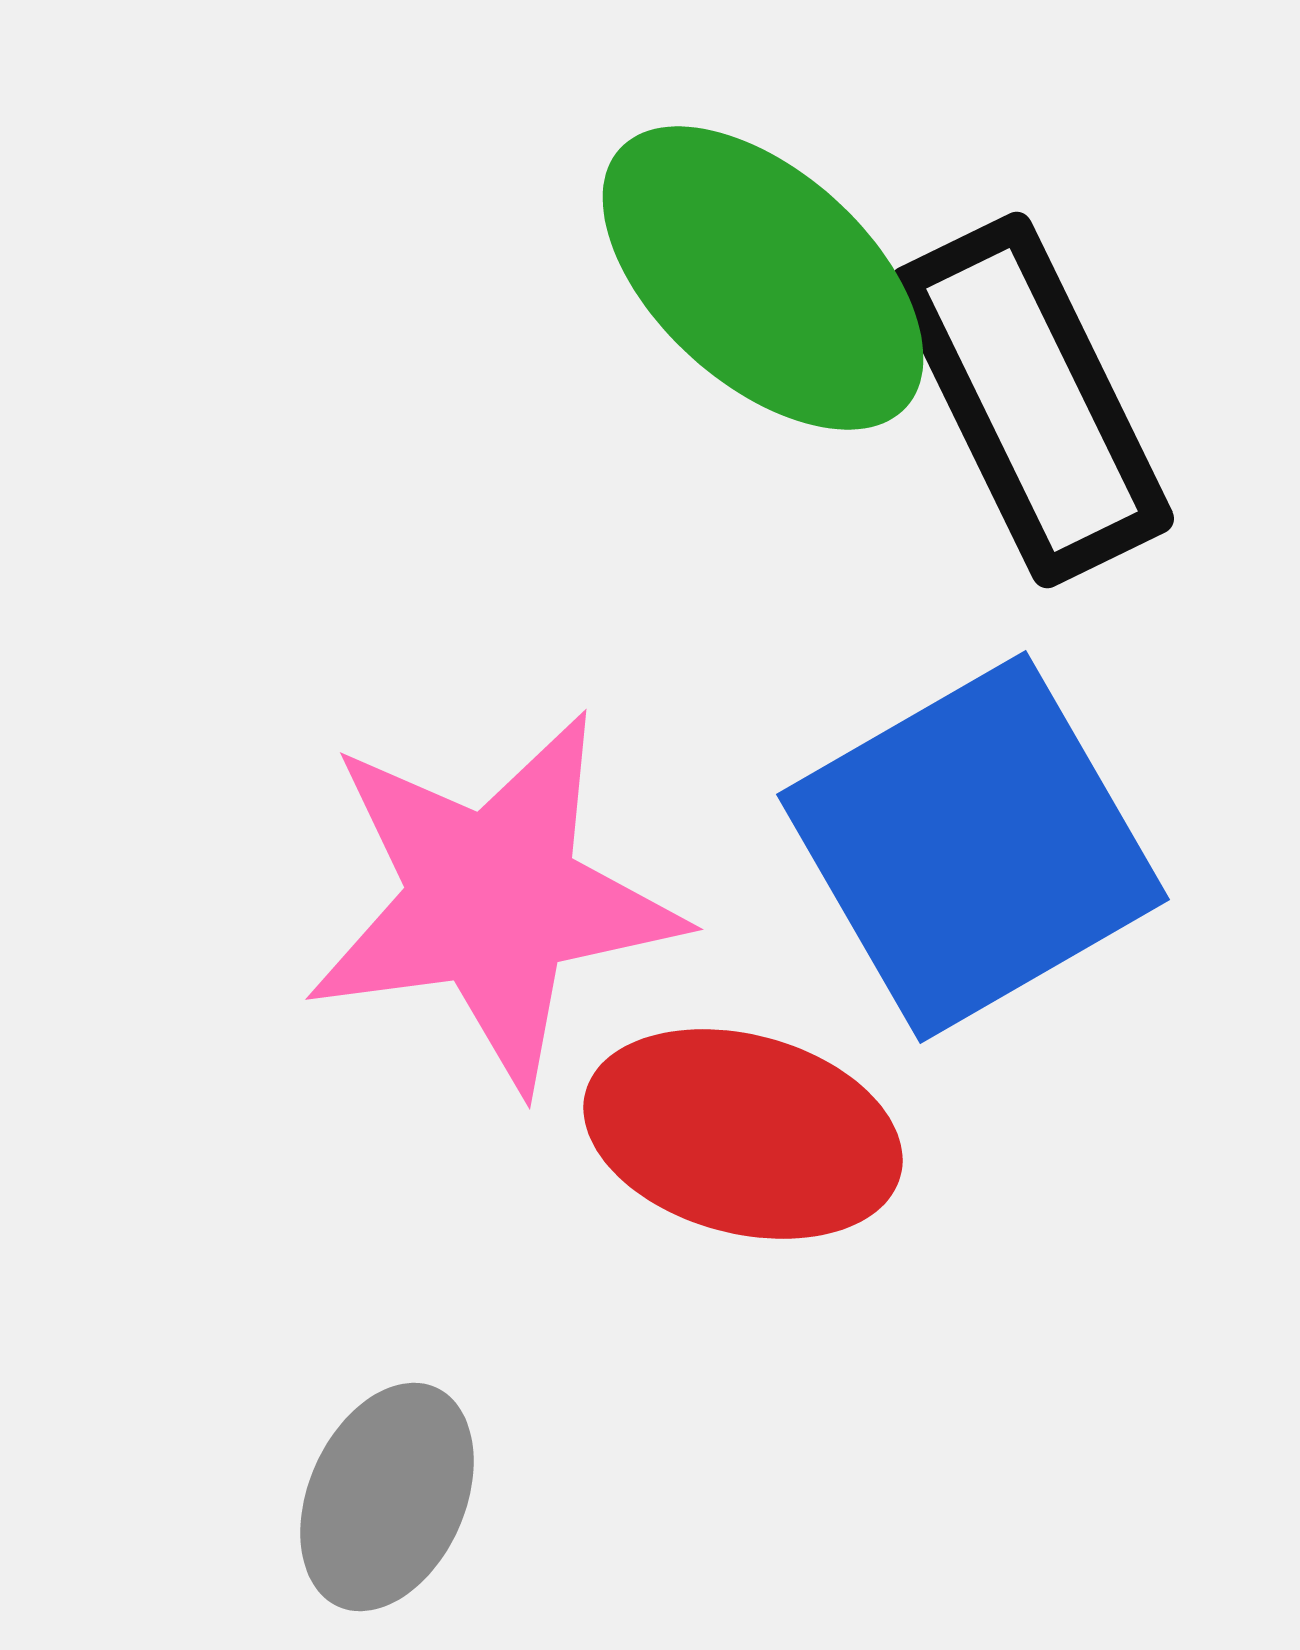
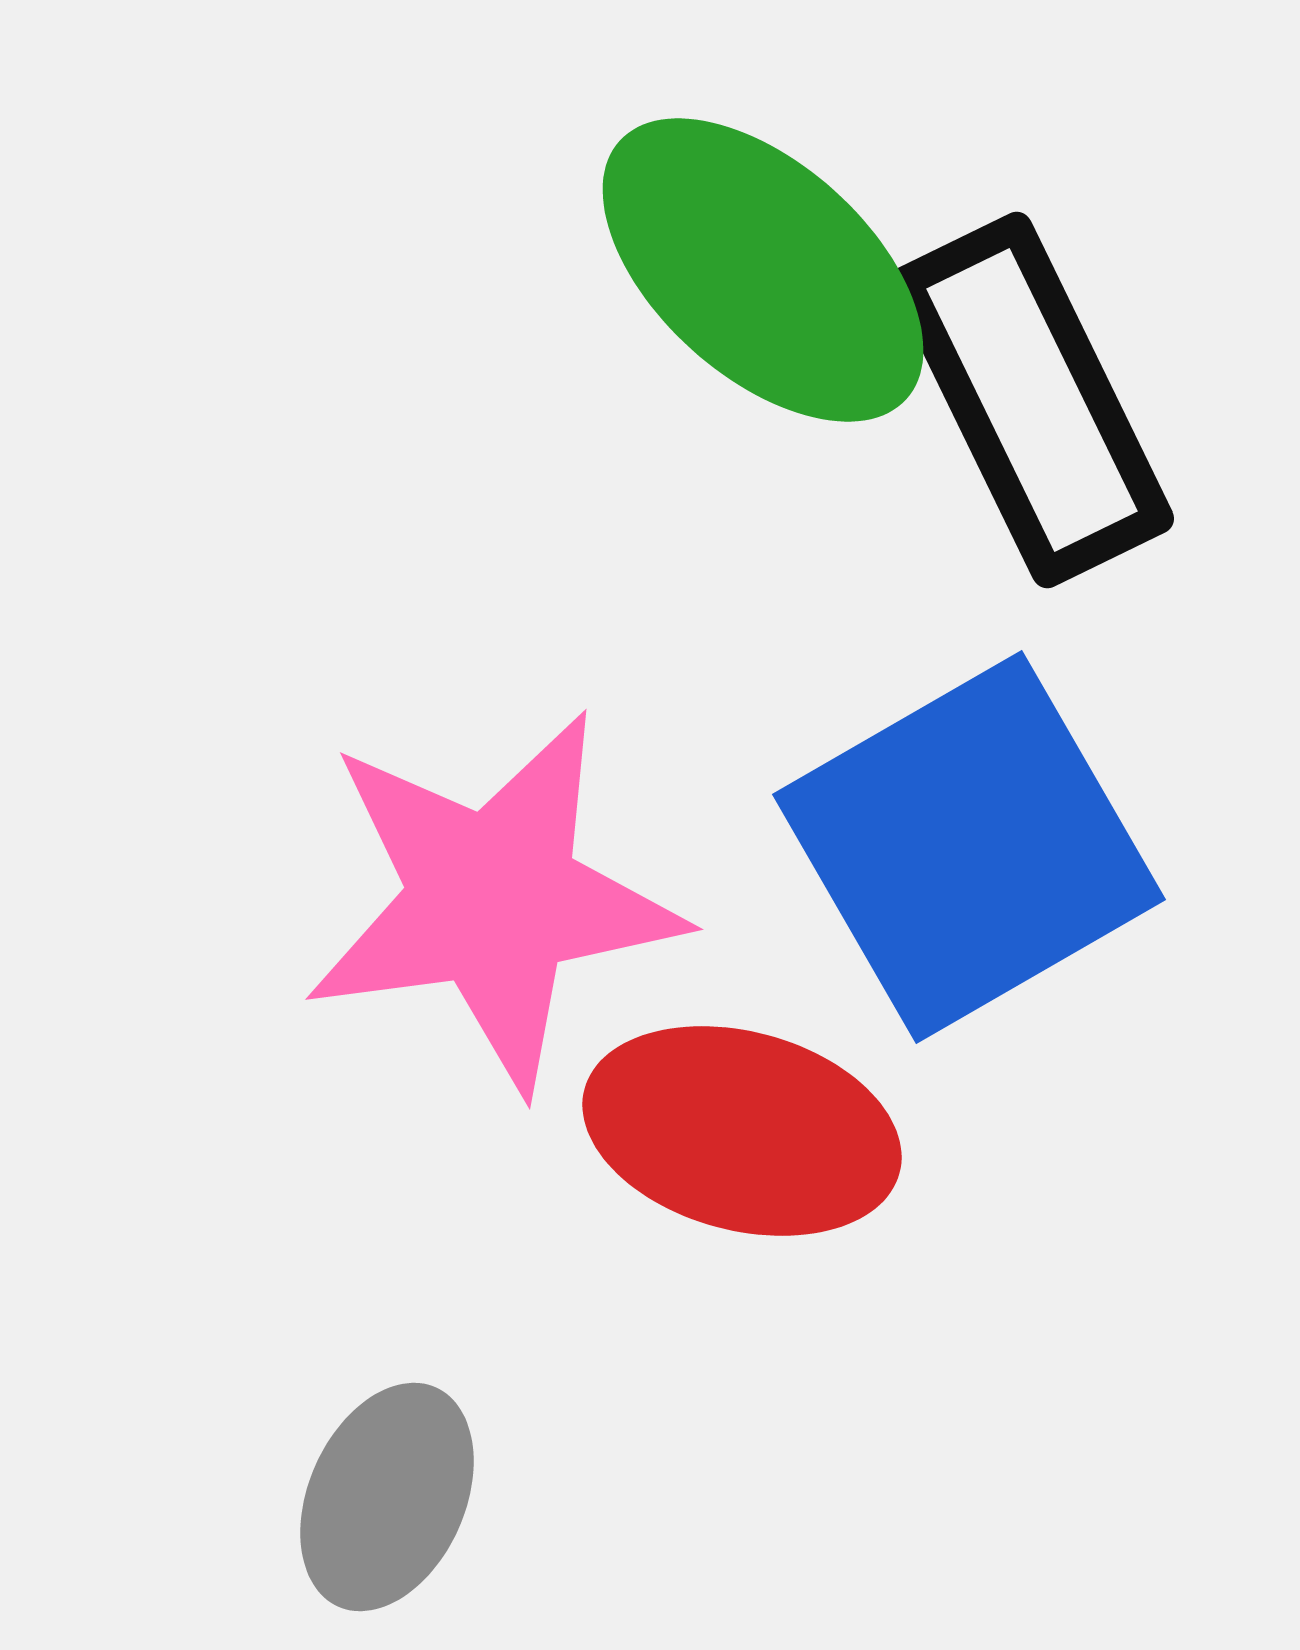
green ellipse: moved 8 px up
blue square: moved 4 px left
red ellipse: moved 1 px left, 3 px up
